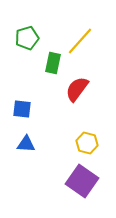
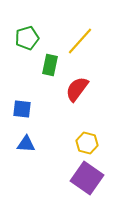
green rectangle: moved 3 px left, 2 px down
purple square: moved 5 px right, 3 px up
